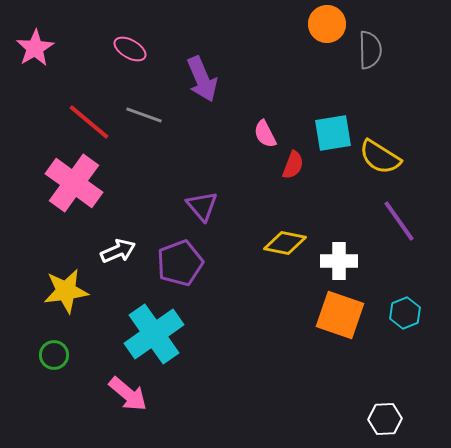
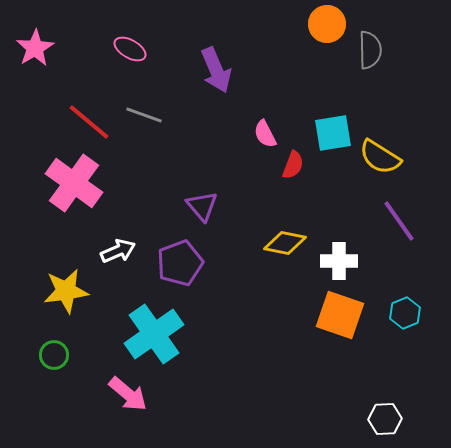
purple arrow: moved 14 px right, 9 px up
